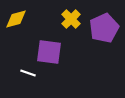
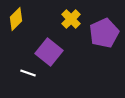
yellow diamond: rotated 30 degrees counterclockwise
purple pentagon: moved 5 px down
purple square: rotated 32 degrees clockwise
